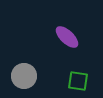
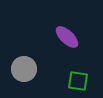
gray circle: moved 7 px up
